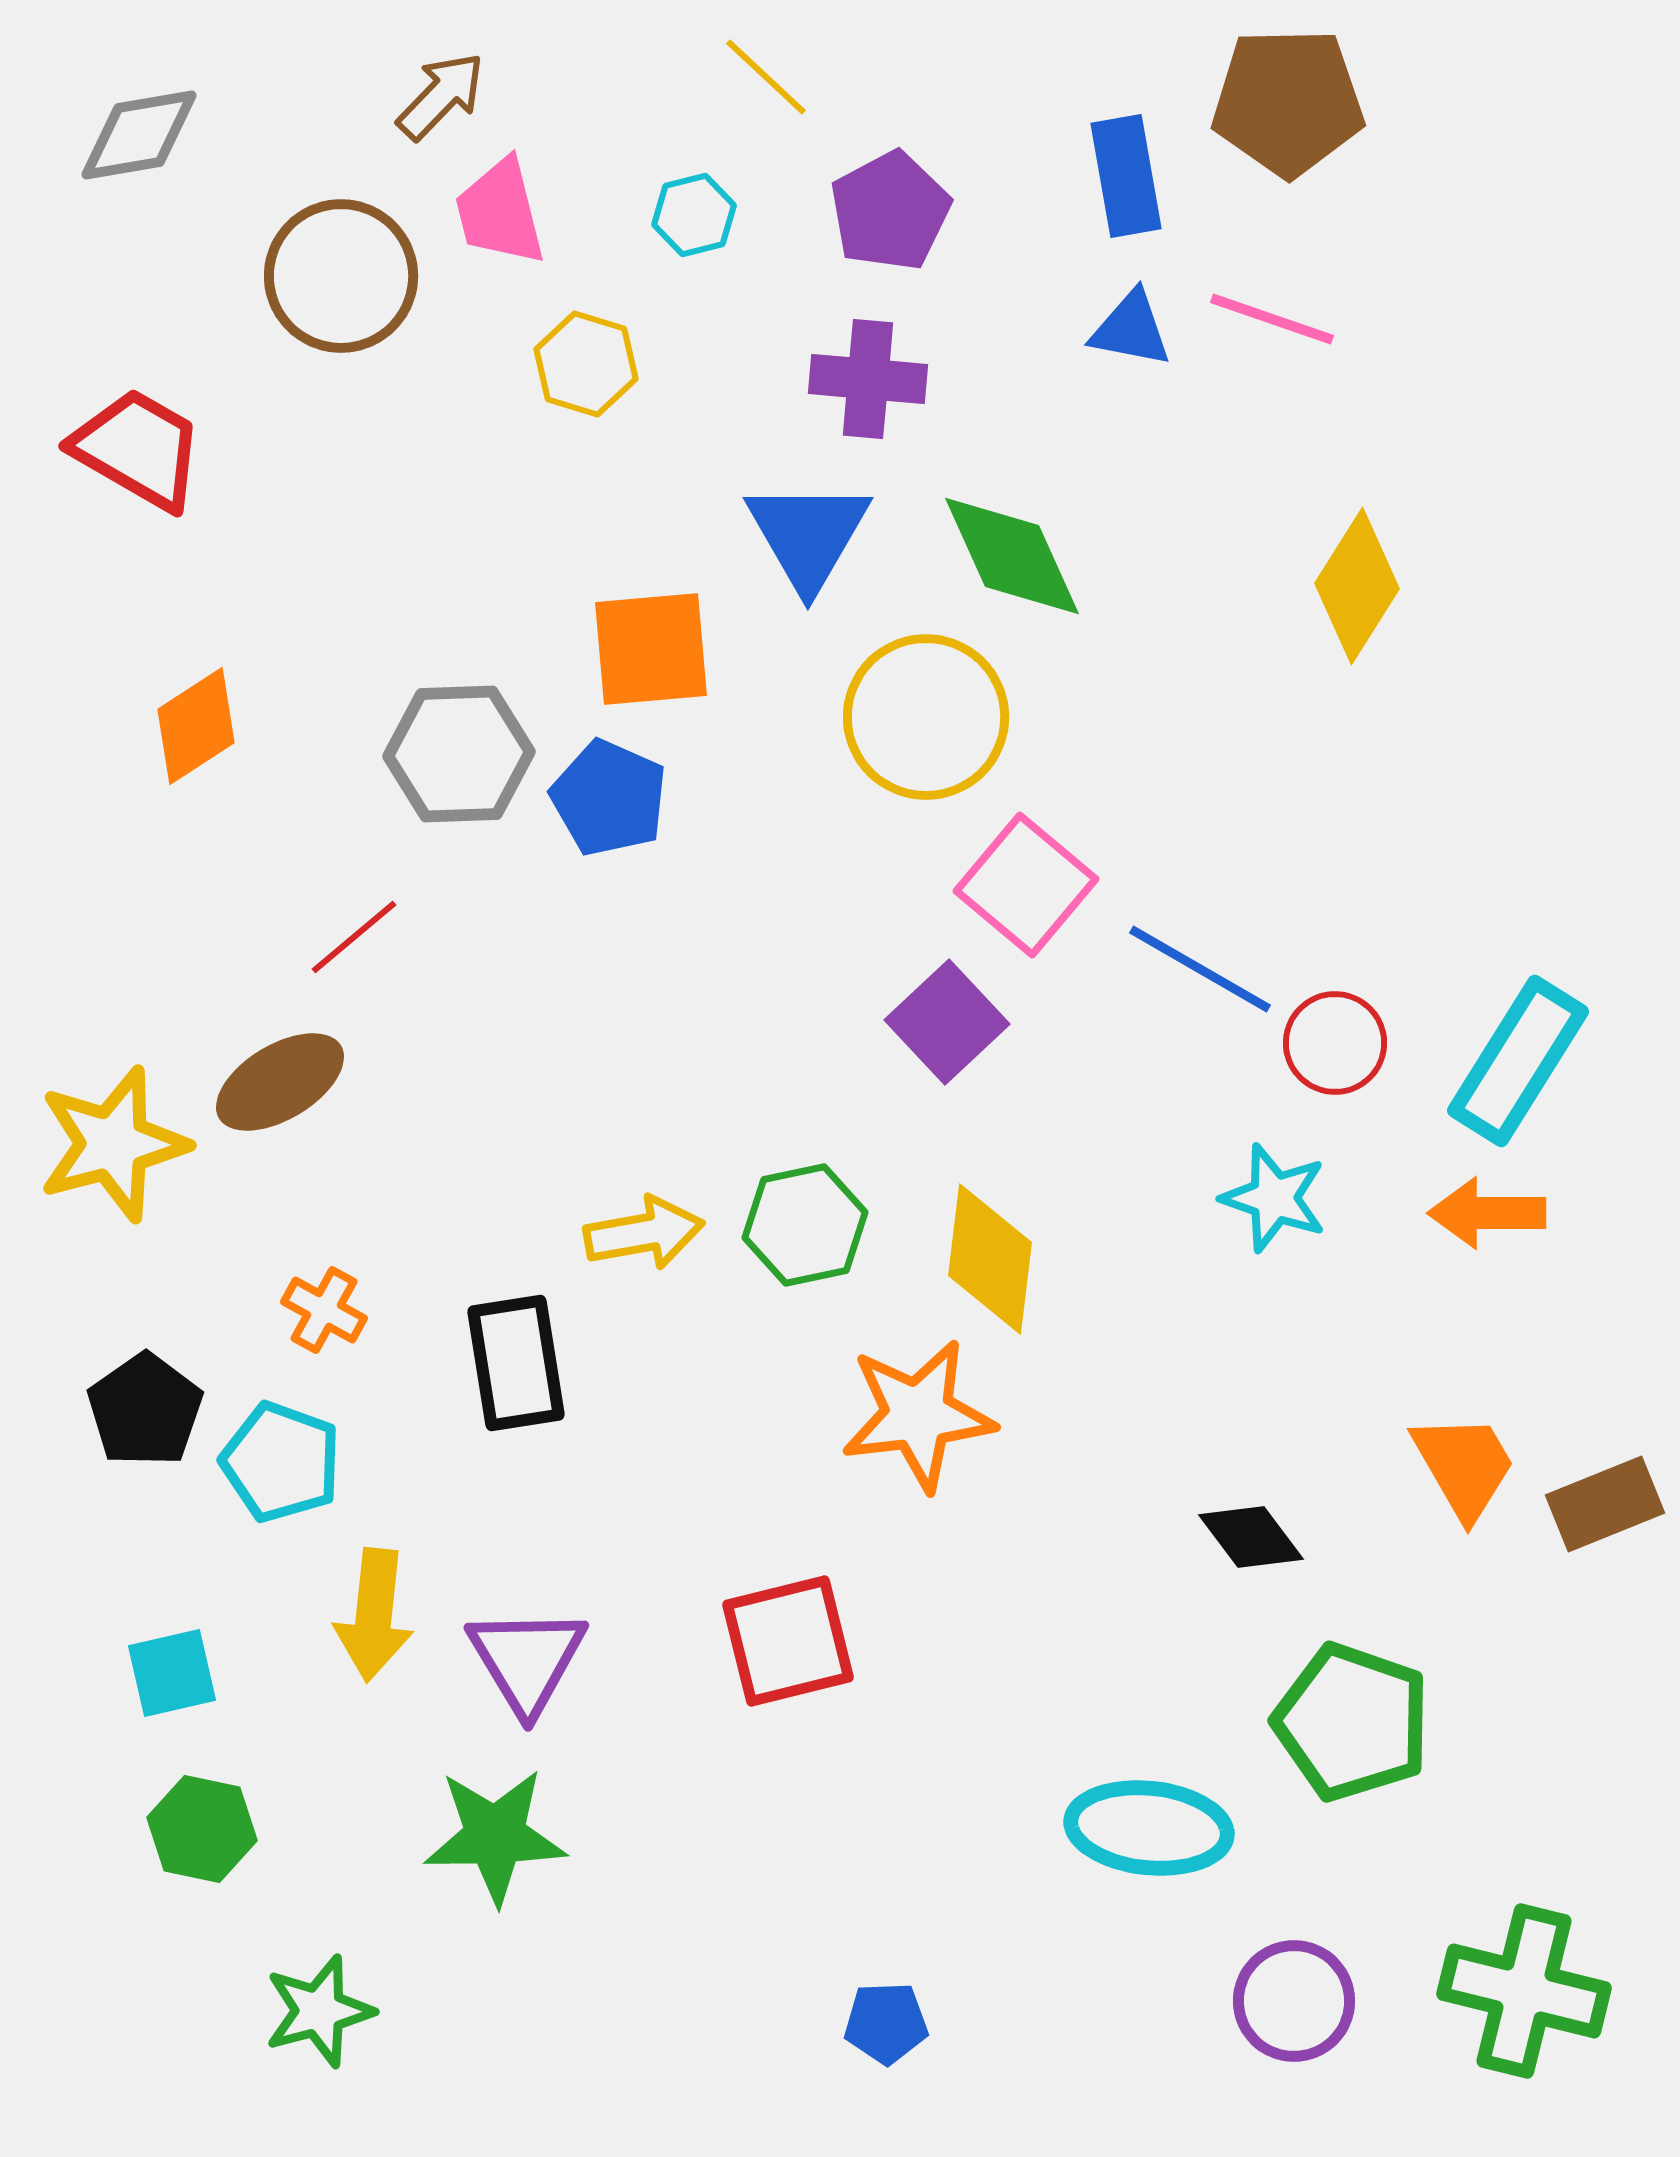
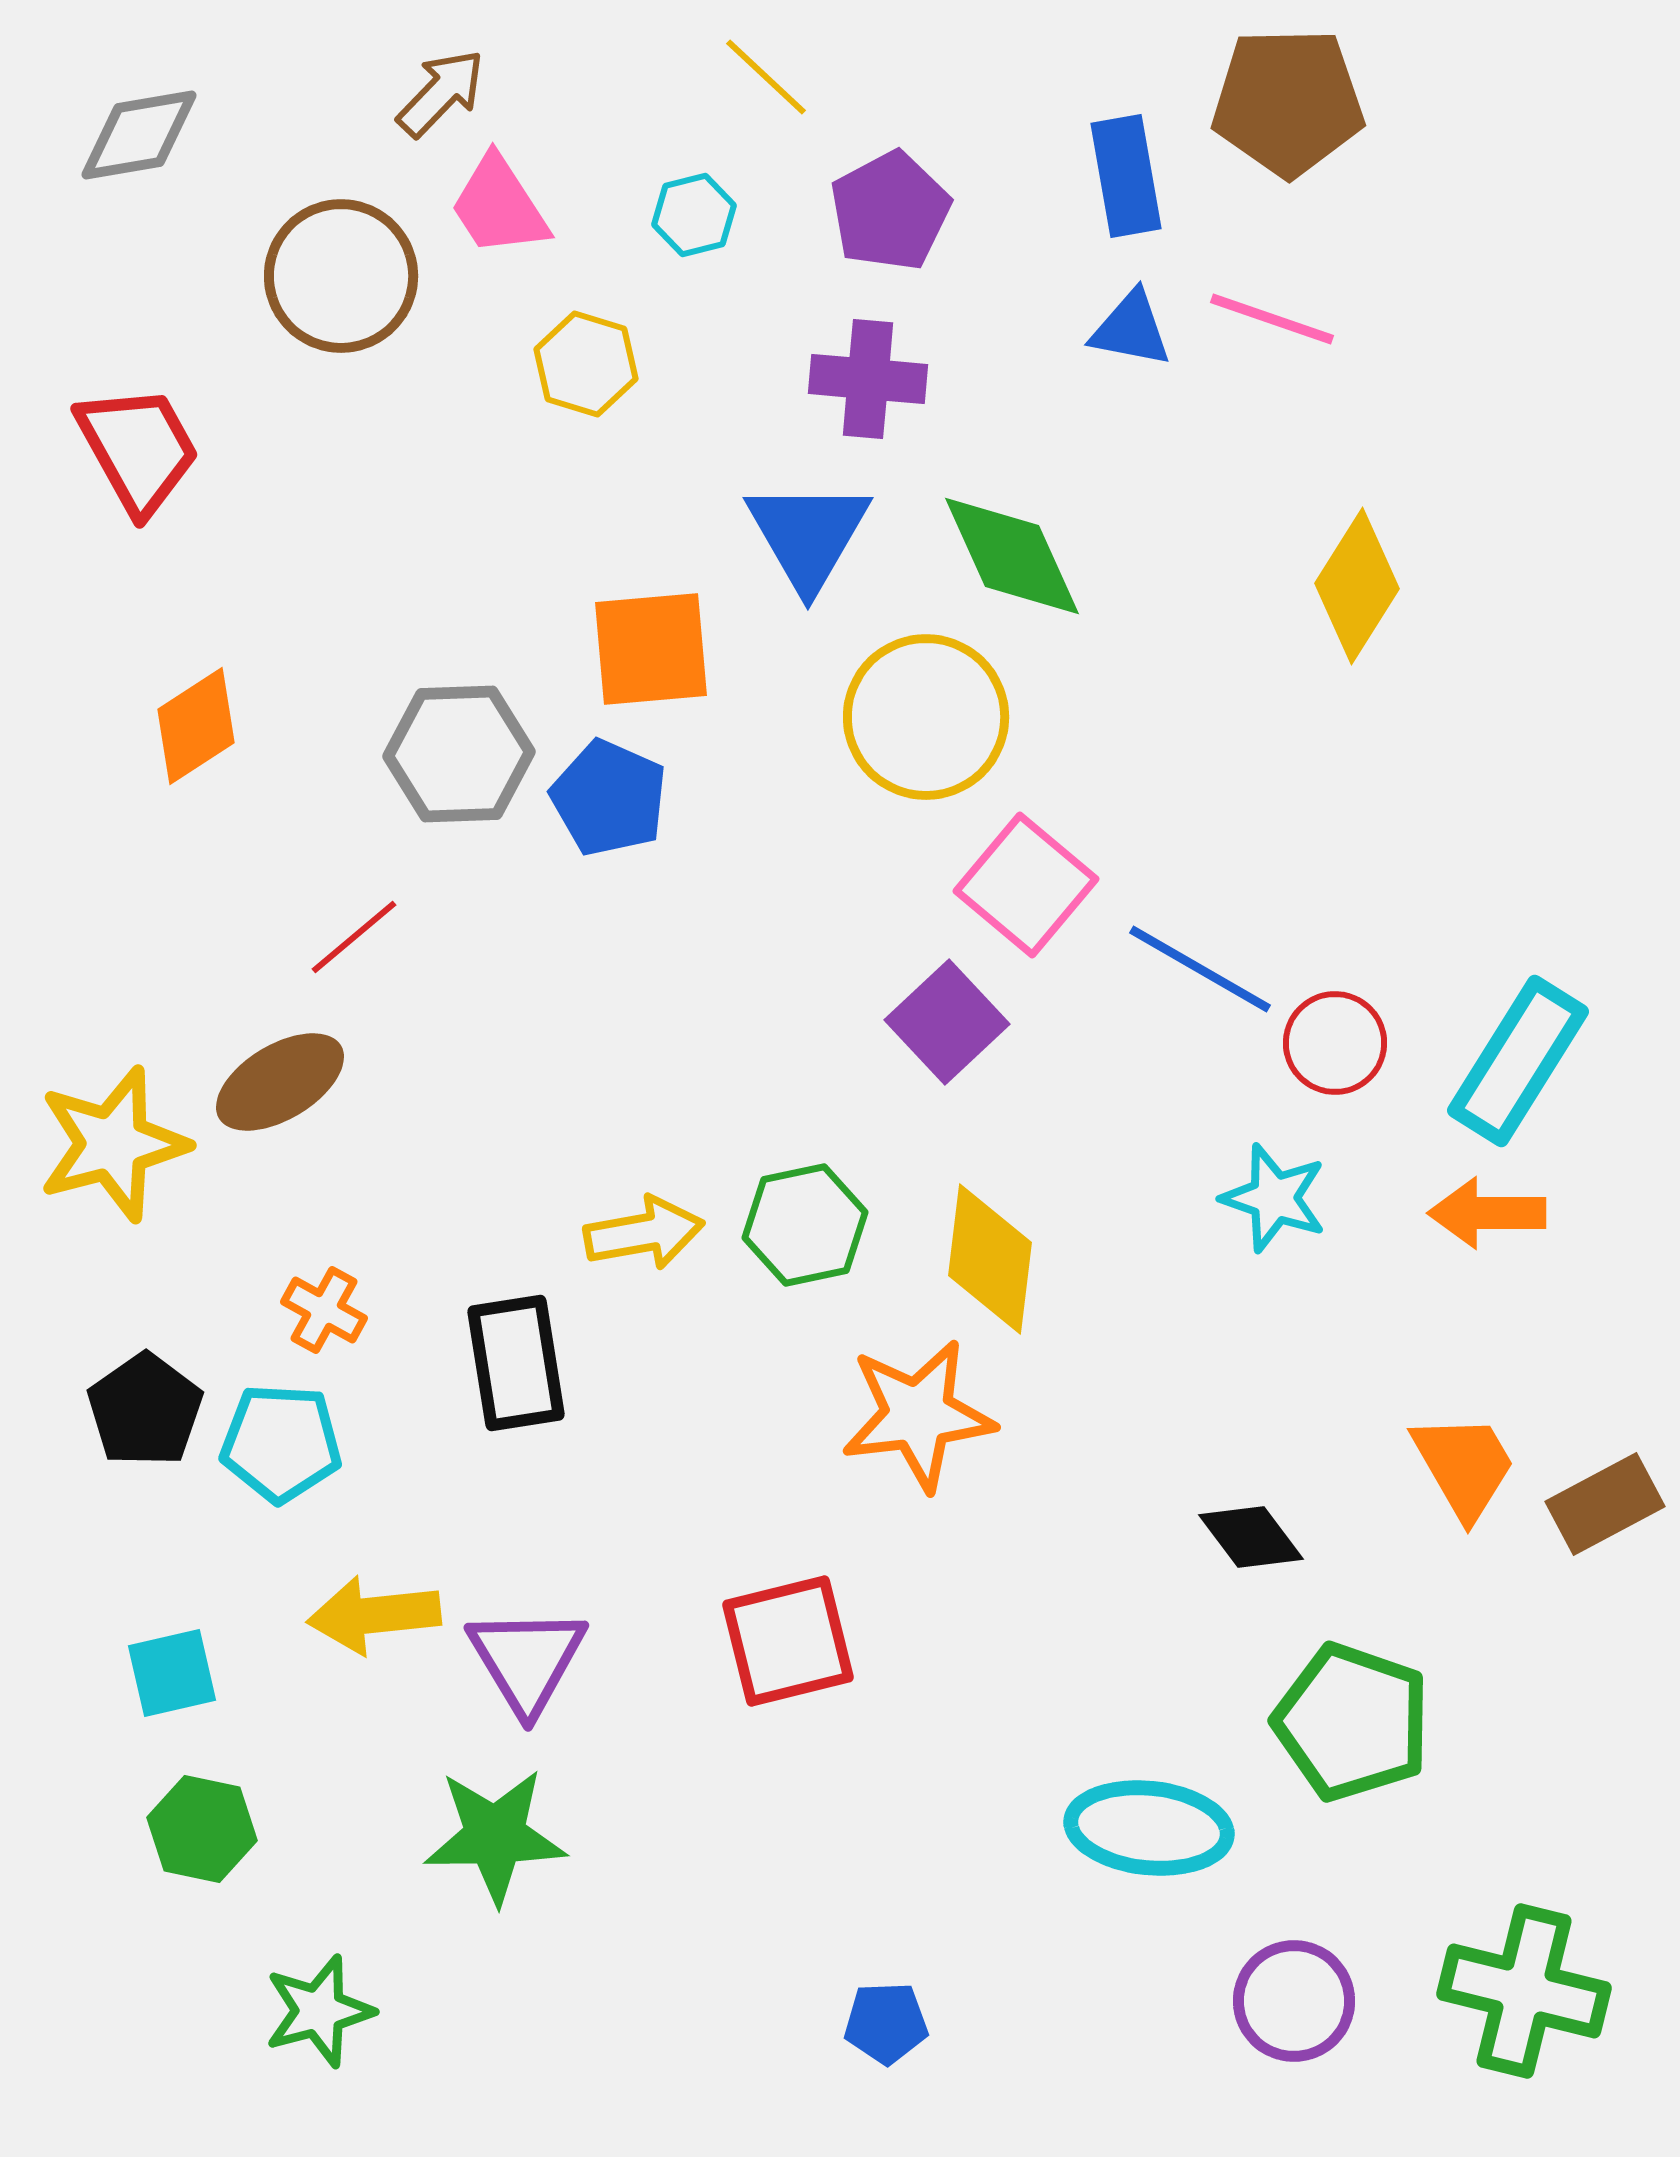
brown arrow at (441, 96): moved 3 px up
pink trapezoid at (500, 212): moved 1 px left, 6 px up; rotated 19 degrees counterclockwise
red trapezoid at (138, 449): rotated 31 degrees clockwise
cyan pentagon at (281, 1462): moved 19 px up; rotated 17 degrees counterclockwise
brown rectangle at (1605, 1504): rotated 6 degrees counterclockwise
yellow arrow at (374, 1615): rotated 78 degrees clockwise
